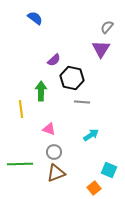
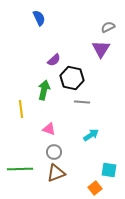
blue semicircle: moved 4 px right; rotated 28 degrees clockwise
gray semicircle: moved 1 px right; rotated 24 degrees clockwise
green arrow: moved 3 px right, 1 px up; rotated 12 degrees clockwise
green line: moved 5 px down
cyan square: rotated 14 degrees counterclockwise
orange square: moved 1 px right
